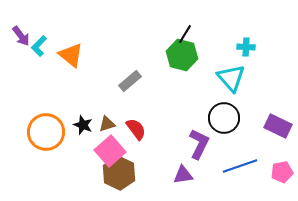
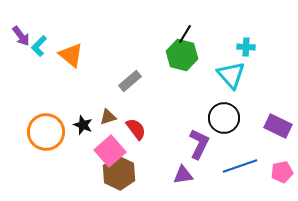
cyan triangle: moved 3 px up
brown triangle: moved 1 px right, 7 px up
